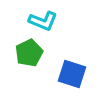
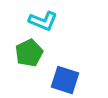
blue square: moved 7 px left, 6 px down
